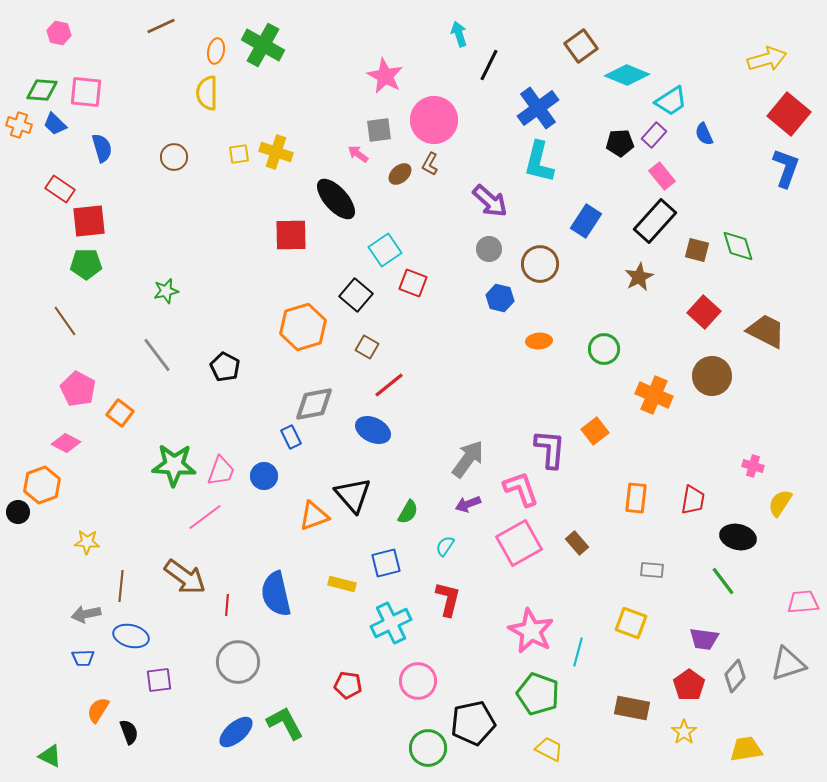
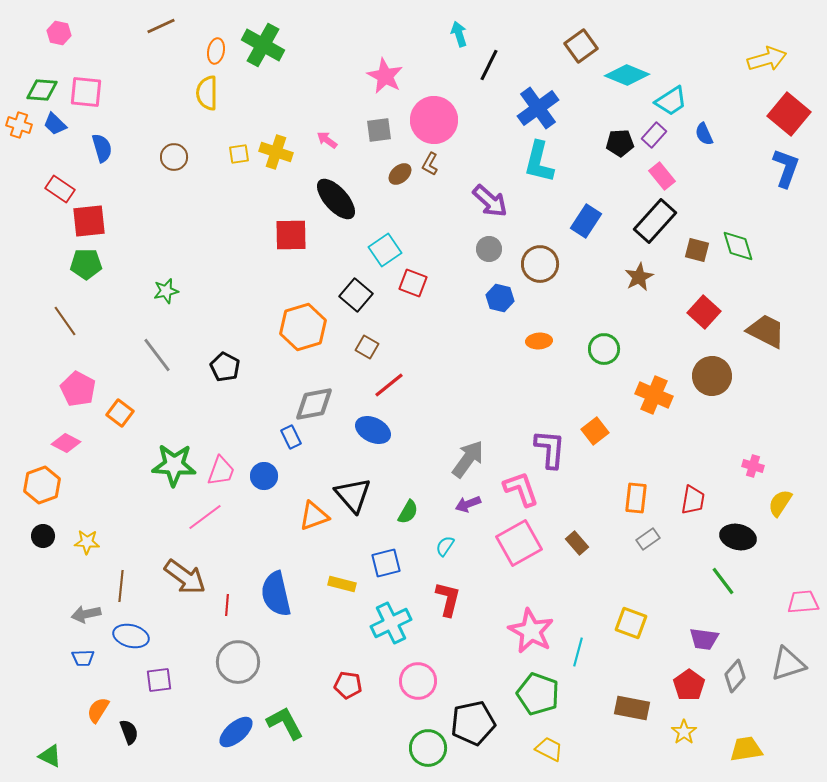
pink arrow at (358, 154): moved 31 px left, 14 px up
black circle at (18, 512): moved 25 px right, 24 px down
gray rectangle at (652, 570): moved 4 px left, 31 px up; rotated 40 degrees counterclockwise
